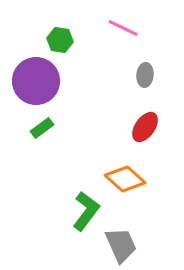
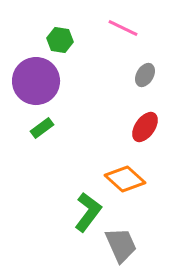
gray ellipse: rotated 25 degrees clockwise
green L-shape: moved 2 px right, 1 px down
